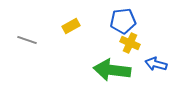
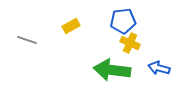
blue arrow: moved 3 px right, 4 px down
